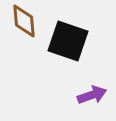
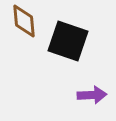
purple arrow: rotated 16 degrees clockwise
